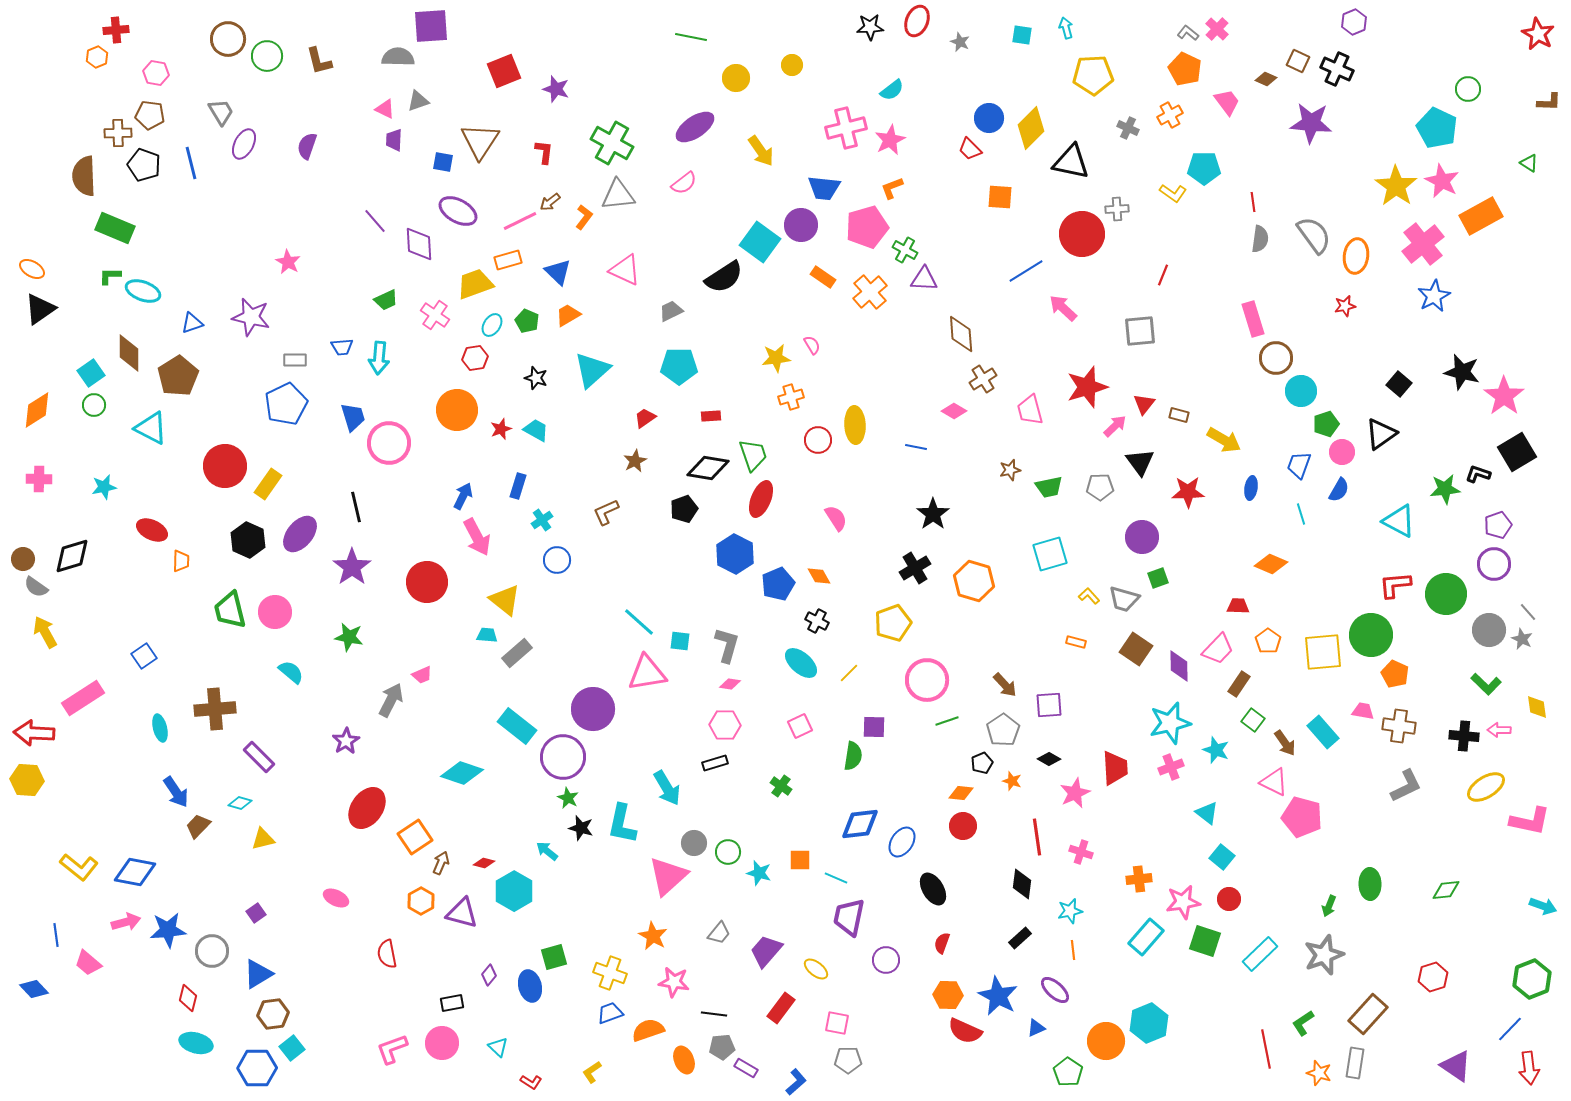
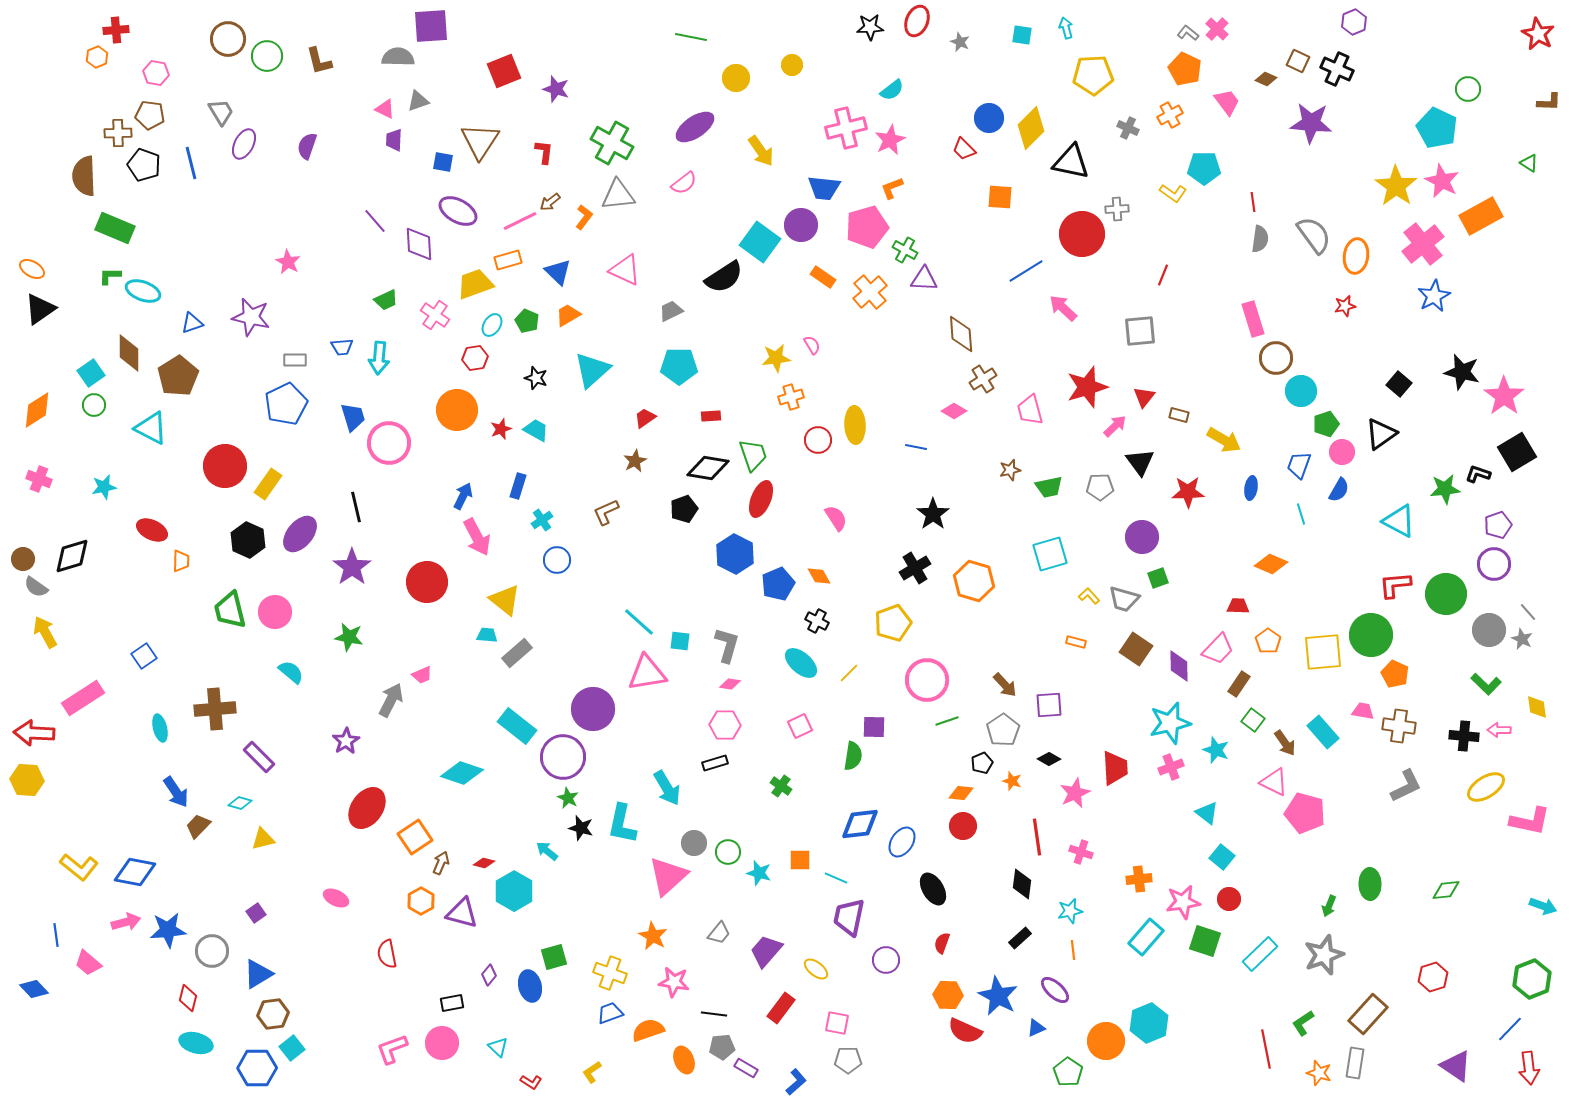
red trapezoid at (970, 149): moved 6 px left
red triangle at (1144, 404): moved 7 px up
pink cross at (39, 479): rotated 20 degrees clockwise
pink pentagon at (1302, 817): moved 3 px right, 4 px up
